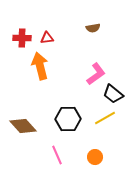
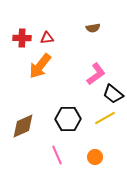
orange arrow: rotated 128 degrees counterclockwise
brown diamond: rotated 72 degrees counterclockwise
